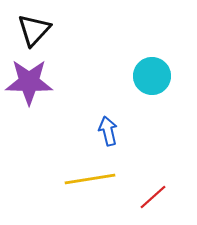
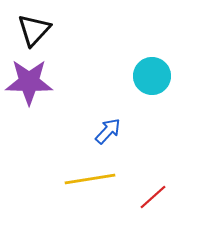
blue arrow: rotated 56 degrees clockwise
